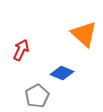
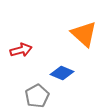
red arrow: rotated 50 degrees clockwise
